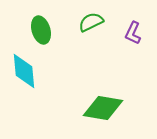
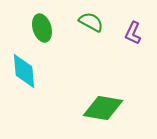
green semicircle: rotated 55 degrees clockwise
green ellipse: moved 1 px right, 2 px up
